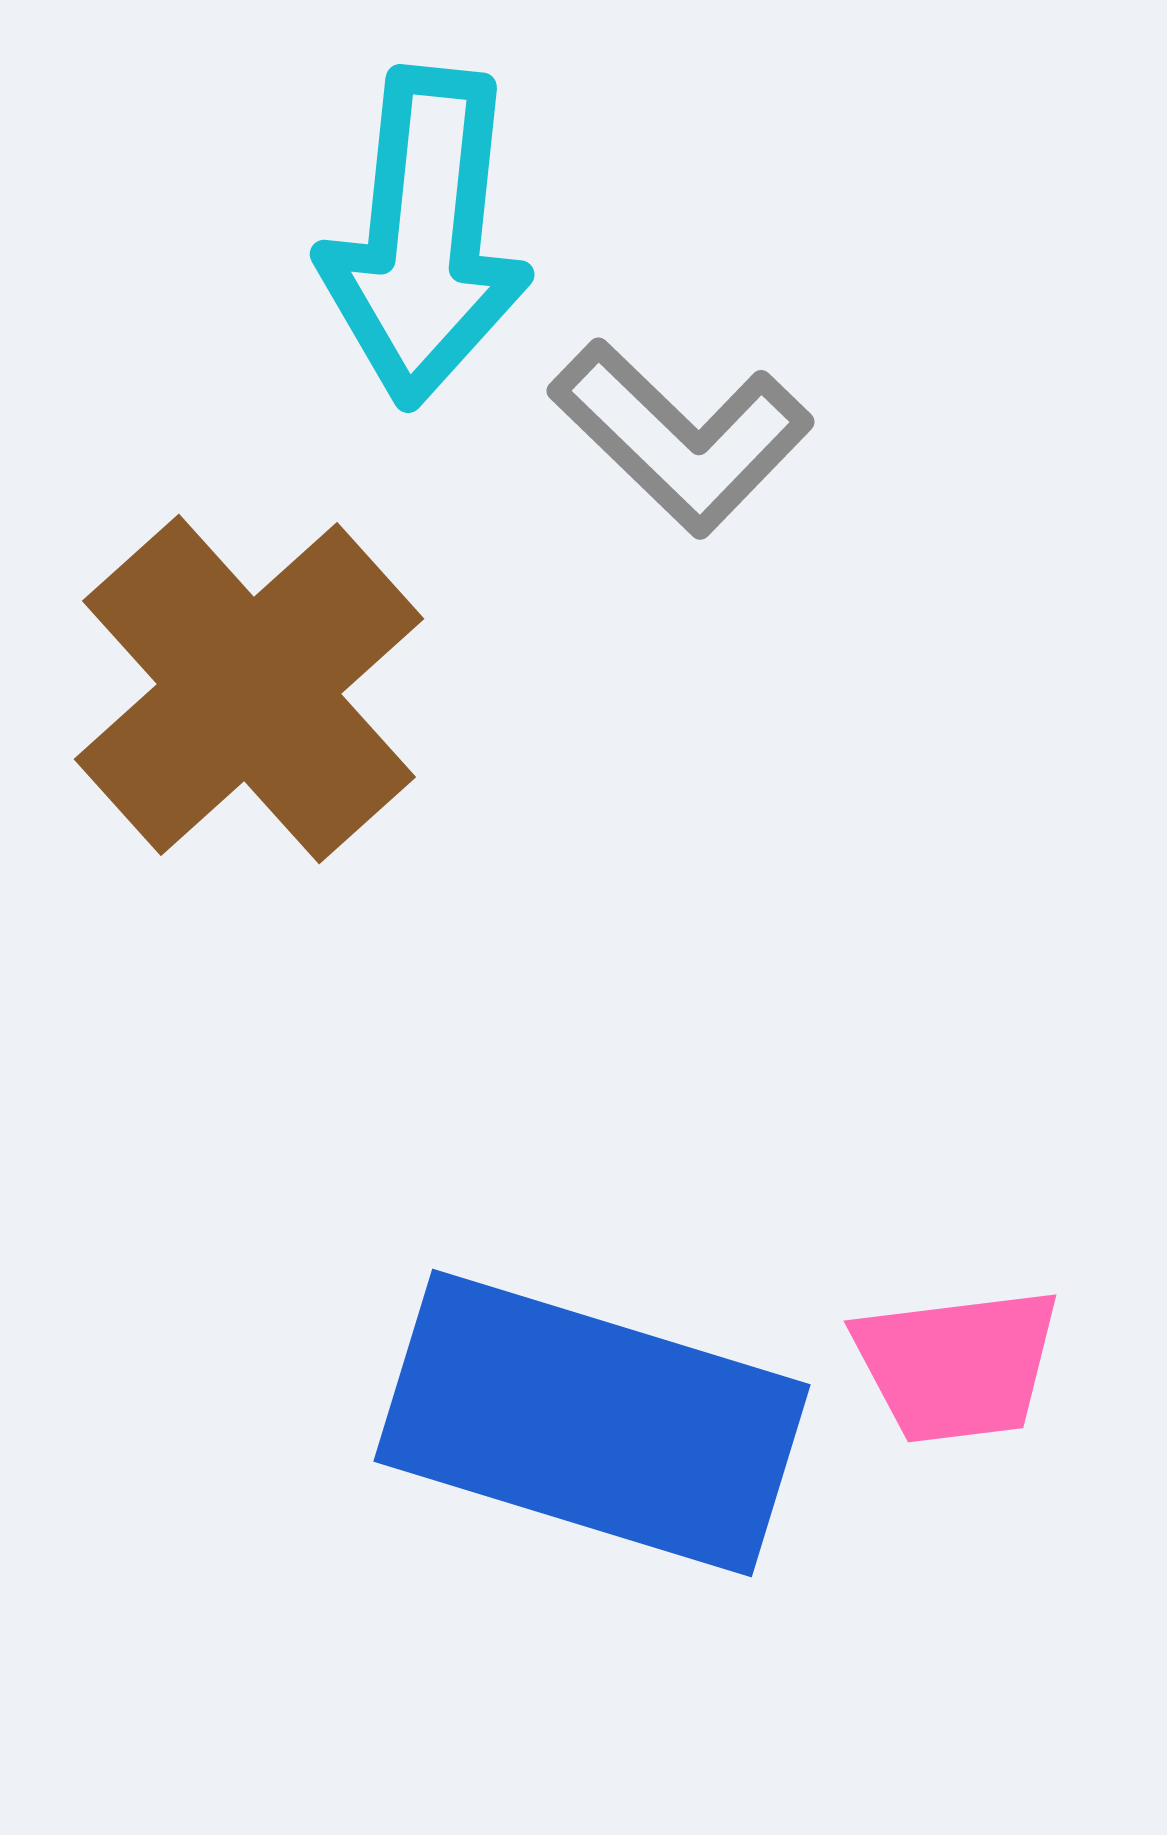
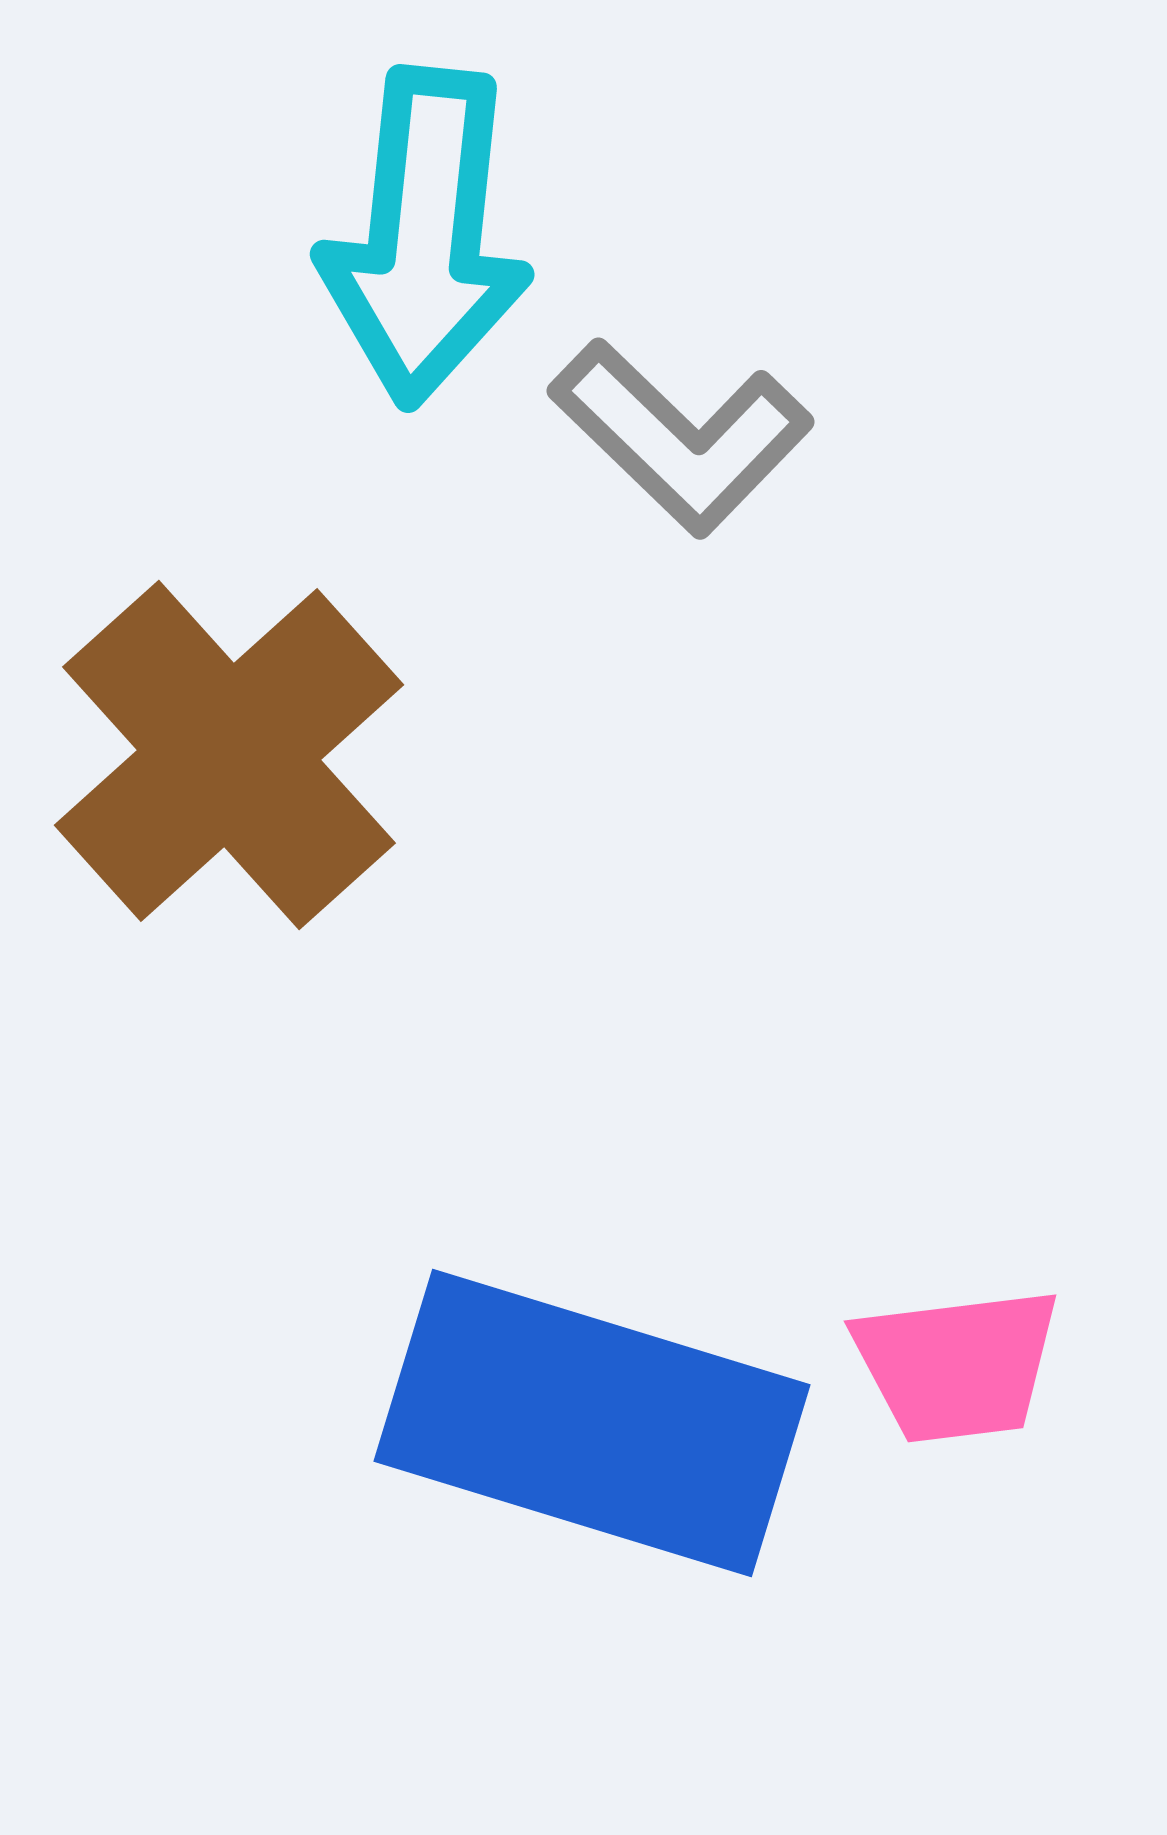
brown cross: moved 20 px left, 66 px down
